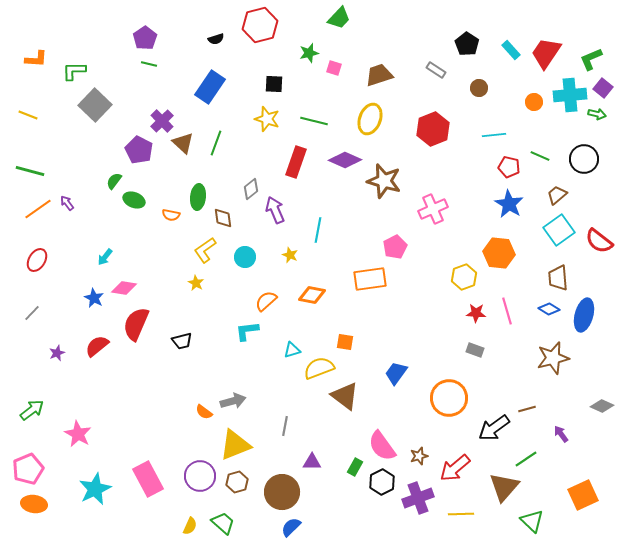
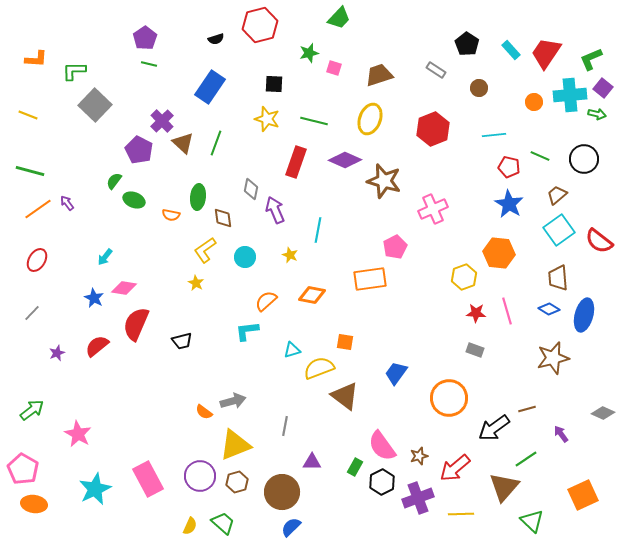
gray diamond at (251, 189): rotated 40 degrees counterclockwise
gray diamond at (602, 406): moved 1 px right, 7 px down
pink pentagon at (28, 469): moved 5 px left; rotated 20 degrees counterclockwise
